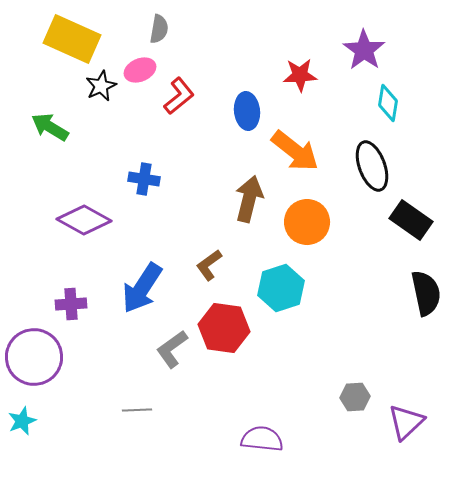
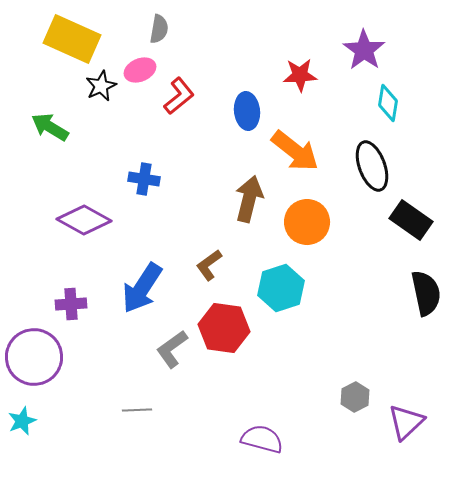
gray hexagon: rotated 24 degrees counterclockwise
purple semicircle: rotated 9 degrees clockwise
